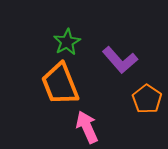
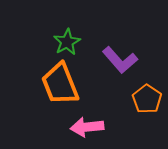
pink arrow: rotated 72 degrees counterclockwise
